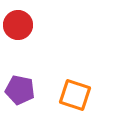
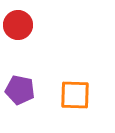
orange square: rotated 16 degrees counterclockwise
